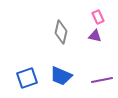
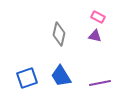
pink rectangle: rotated 40 degrees counterclockwise
gray diamond: moved 2 px left, 2 px down
blue trapezoid: rotated 35 degrees clockwise
purple line: moved 2 px left, 3 px down
